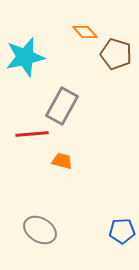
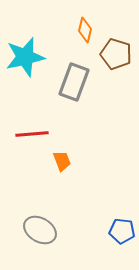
orange diamond: moved 2 px up; rotated 55 degrees clockwise
gray rectangle: moved 12 px right, 24 px up; rotated 9 degrees counterclockwise
orange trapezoid: rotated 55 degrees clockwise
blue pentagon: rotated 10 degrees clockwise
